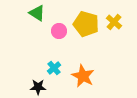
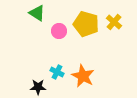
cyan cross: moved 3 px right, 4 px down; rotated 24 degrees counterclockwise
